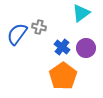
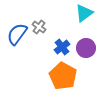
cyan triangle: moved 3 px right
gray cross: rotated 24 degrees clockwise
blue cross: rotated 14 degrees clockwise
orange pentagon: rotated 8 degrees counterclockwise
